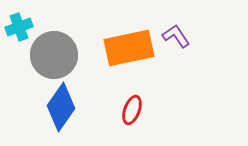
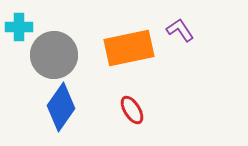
cyan cross: rotated 20 degrees clockwise
purple L-shape: moved 4 px right, 6 px up
red ellipse: rotated 52 degrees counterclockwise
